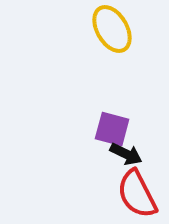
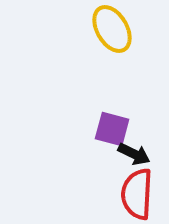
black arrow: moved 8 px right
red semicircle: rotated 30 degrees clockwise
